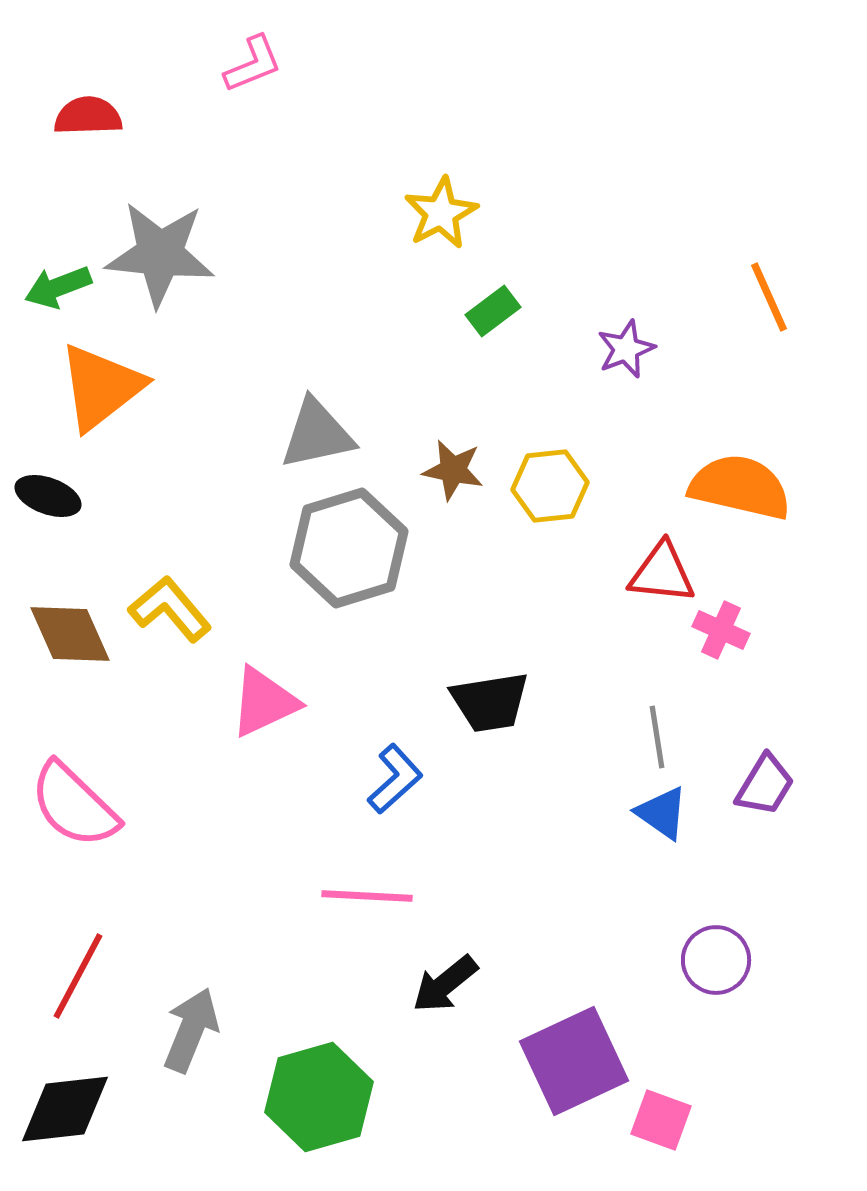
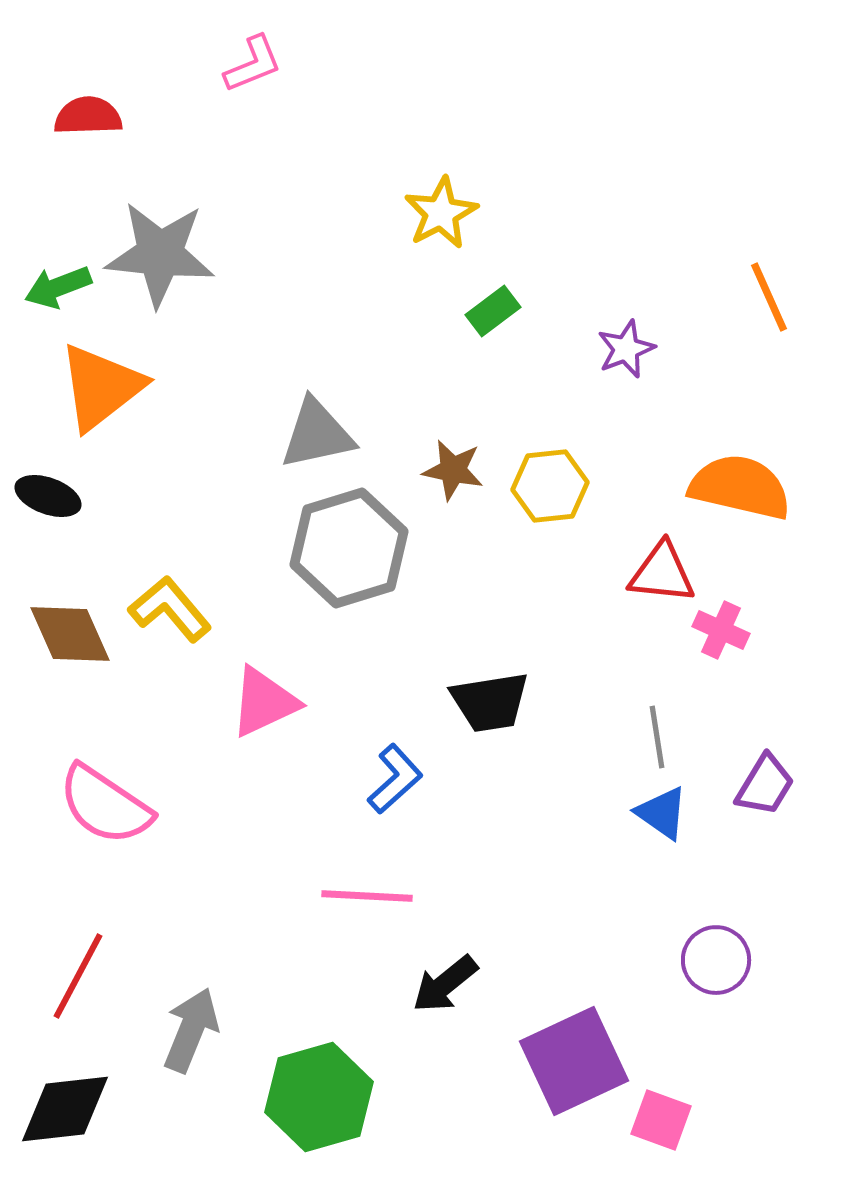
pink semicircle: moved 31 px right; rotated 10 degrees counterclockwise
